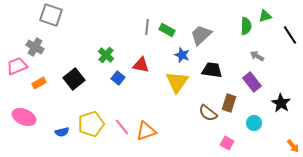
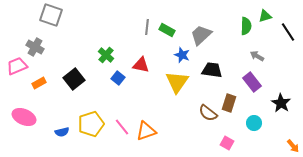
black line: moved 2 px left, 3 px up
